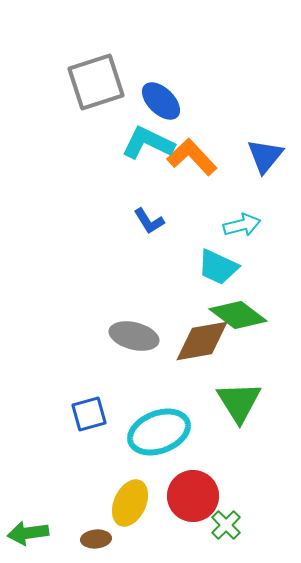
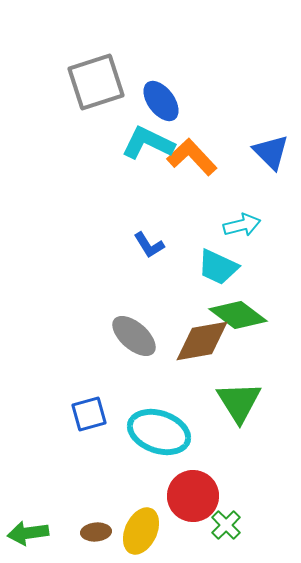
blue ellipse: rotated 9 degrees clockwise
blue triangle: moved 6 px right, 4 px up; rotated 24 degrees counterclockwise
blue L-shape: moved 24 px down
gray ellipse: rotated 27 degrees clockwise
cyan ellipse: rotated 40 degrees clockwise
yellow ellipse: moved 11 px right, 28 px down
brown ellipse: moved 7 px up
